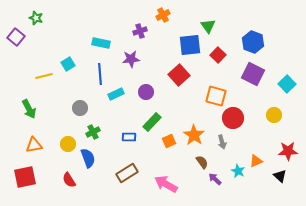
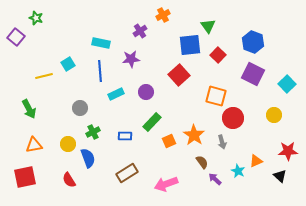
purple cross at (140, 31): rotated 16 degrees counterclockwise
blue line at (100, 74): moved 3 px up
blue rectangle at (129, 137): moved 4 px left, 1 px up
pink arrow at (166, 184): rotated 50 degrees counterclockwise
